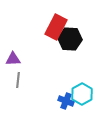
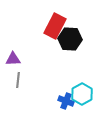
red rectangle: moved 1 px left, 1 px up
